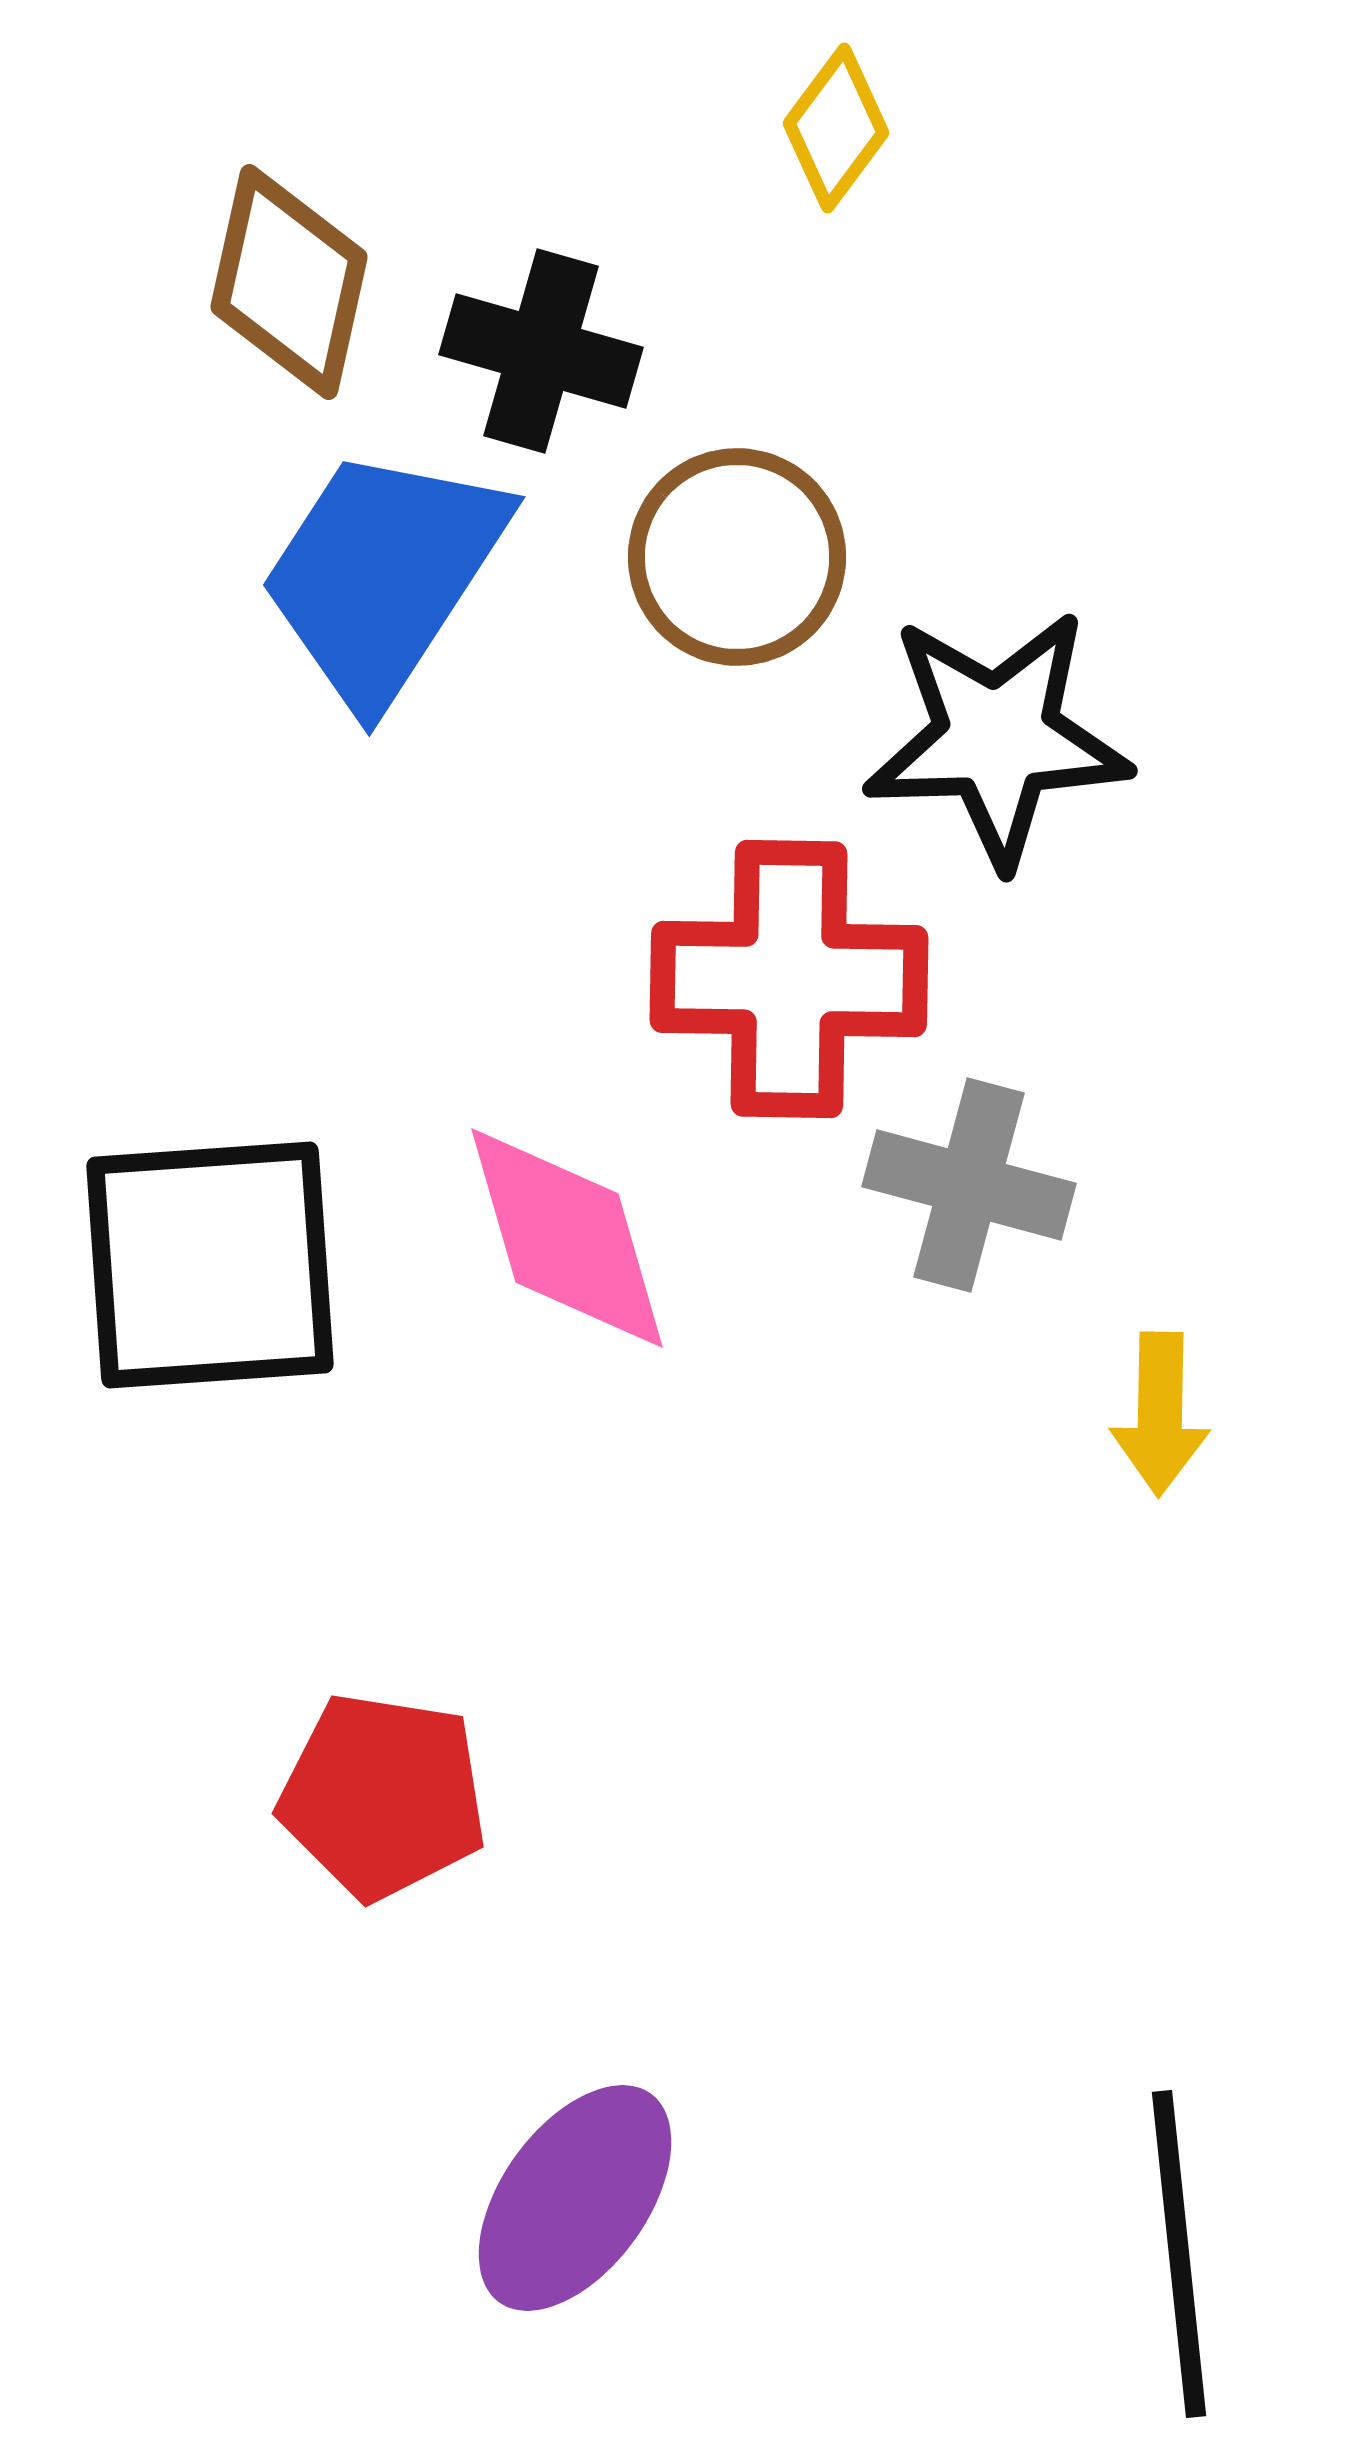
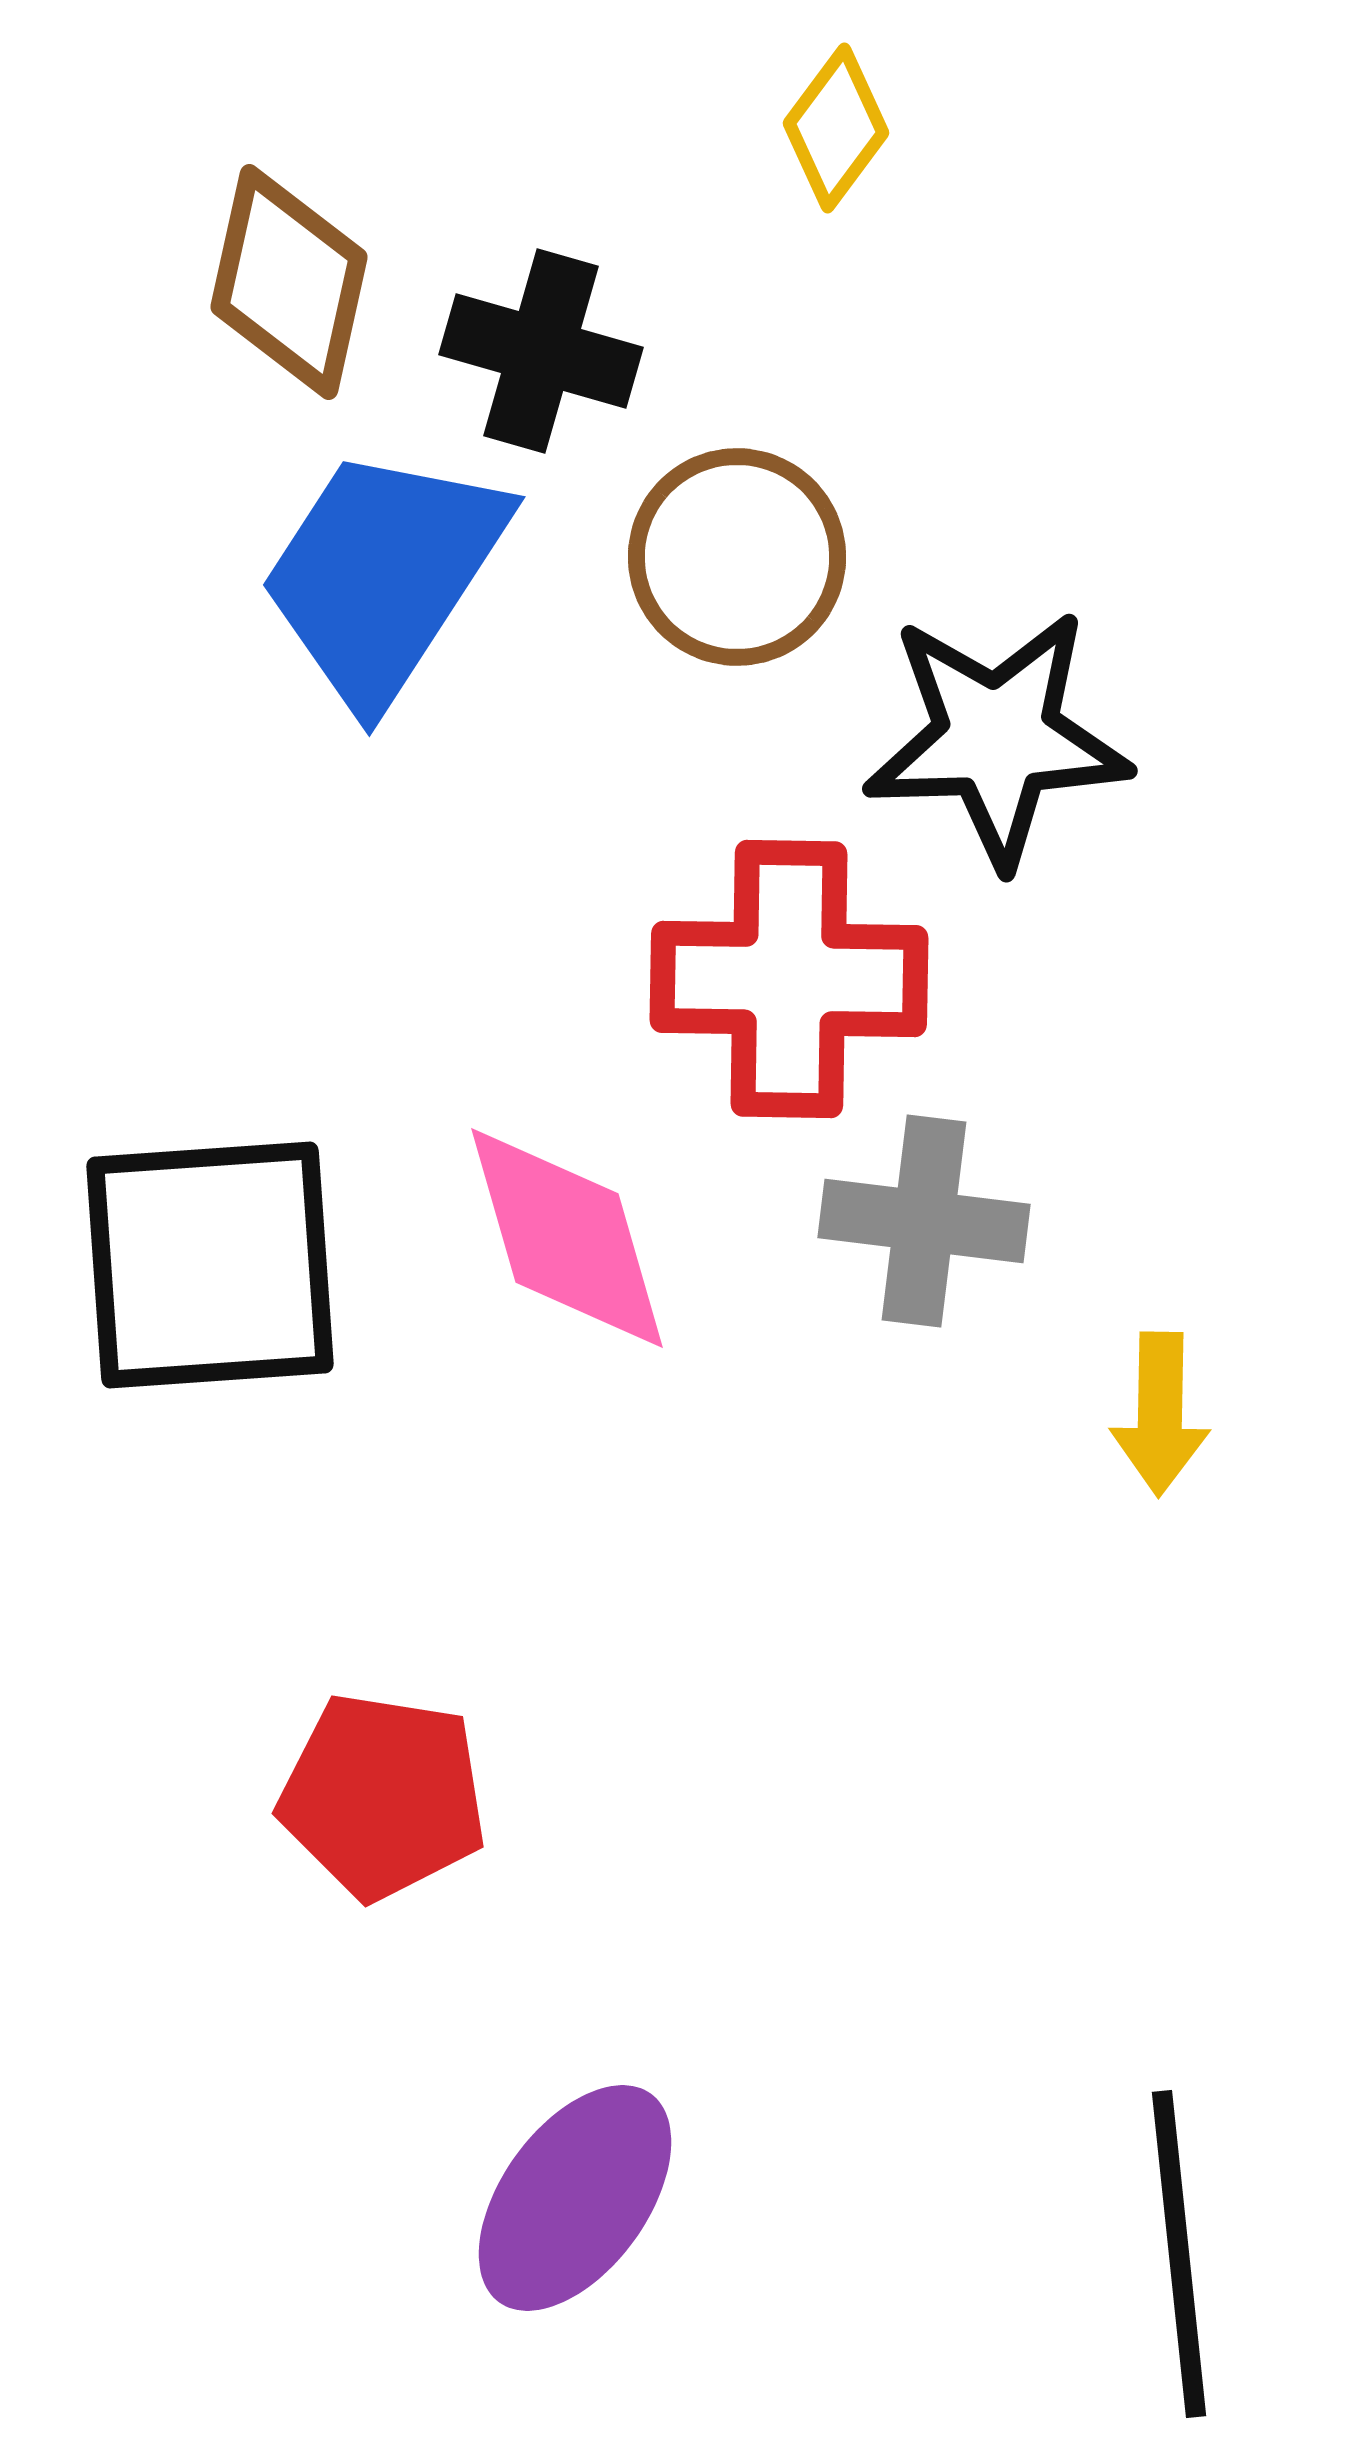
gray cross: moved 45 px left, 36 px down; rotated 8 degrees counterclockwise
